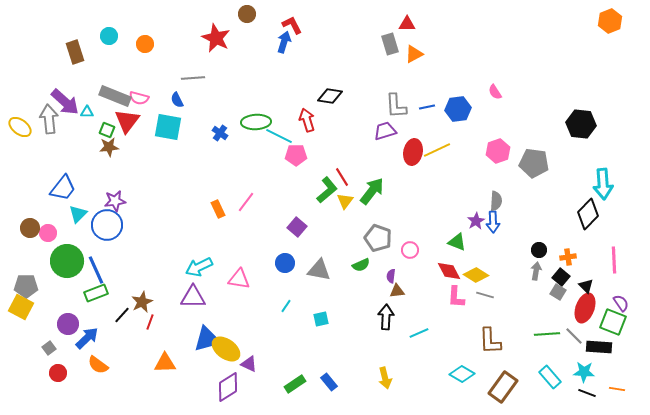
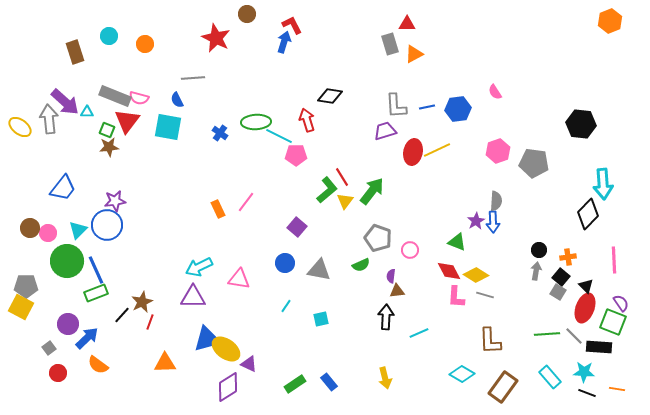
cyan triangle at (78, 214): moved 16 px down
